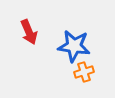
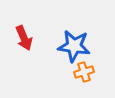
red arrow: moved 5 px left, 6 px down
